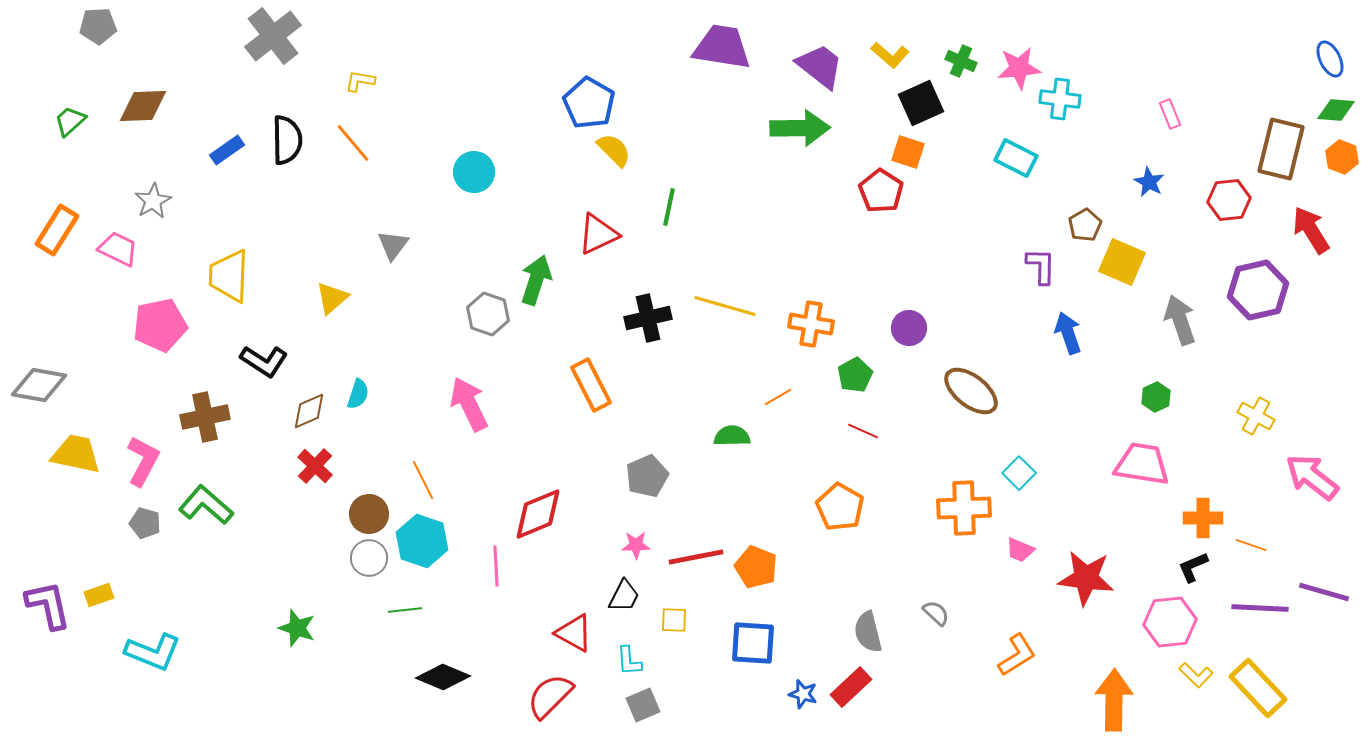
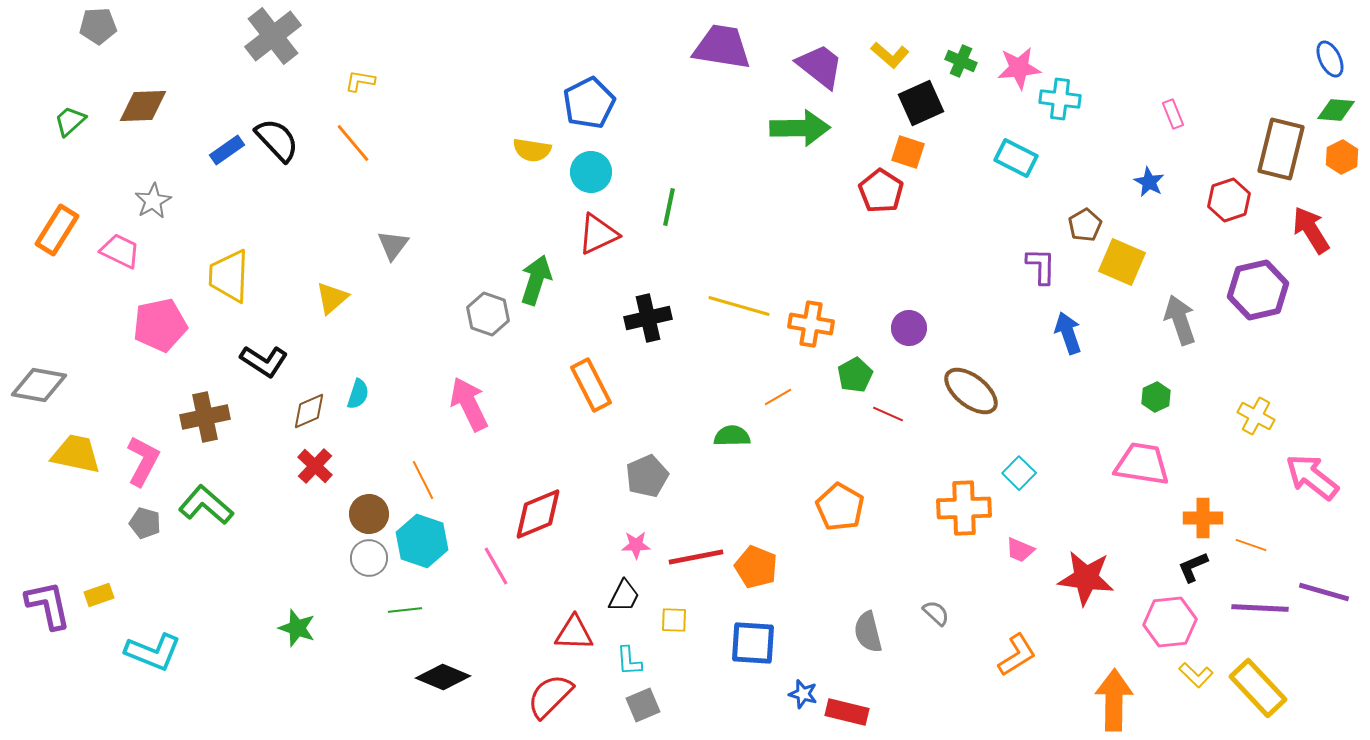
blue pentagon at (589, 103): rotated 15 degrees clockwise
pink rectangle at (1170, 114): moved 3 px right
black semicircle at (287, 140): moved 10 px left; rotated 42 degrees counterclockwise
yellow semicircle at (614, 150): moved 82 px left; rotated 144 degrees clockwise
orange hexagon at (1342, 157): rotated 12 degrees clockwise
cyan circle at (474, 172): moved 117 px right
red hexagon at (1229, 200): rotated 12 degrees counterclockwise
pink trapezoid at (118, 249): moved 2 px right, 2 px down
yellow line at (725, 306): moved 14 px right
red line at (863, 431): moved 25 px right, 17 px up
pink line at (496, 566): rotated 27 degrees counterclockwise
red triangle at (574, 633): rotated 27 degrees counterclockwise
red rectangle at (851, 687): moved 4 px left, 25 px down; rotated 57 degrees clockwise
